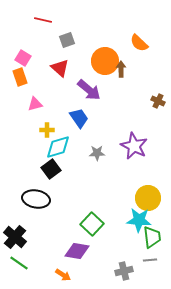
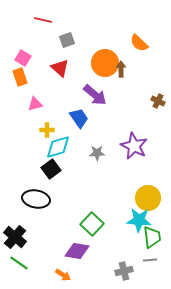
orange circle: moved 2 px down
purple arrow: moved 6 px right, 5 px down
